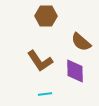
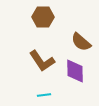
brown hexagon: moved 3 px left, 1 px down
brown L-shape: moved 2 px right
cyan line: moved 1 px left, 1 px down
